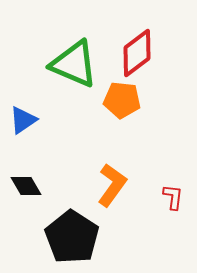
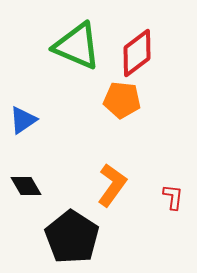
green triangle: moved 3 px right, 18 px up
